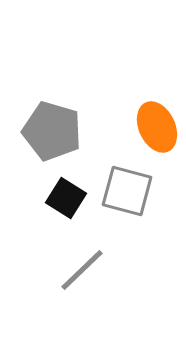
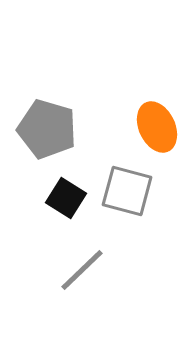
gray pentagon: moved 5 px left, 2 px up
